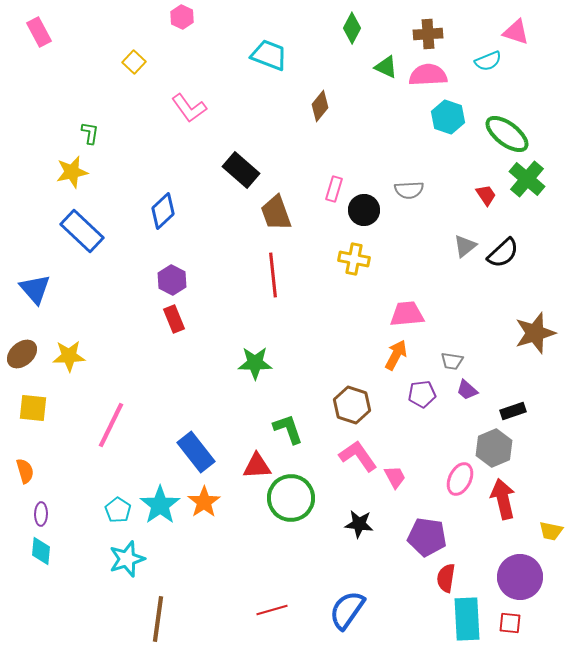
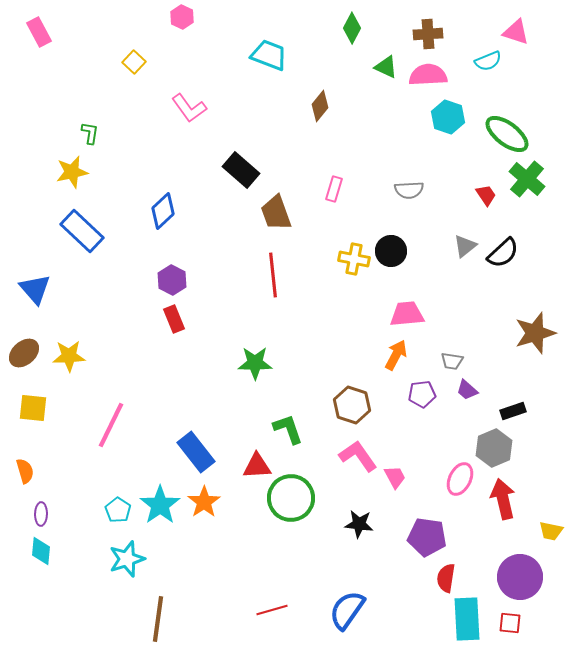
black circle at (364, 210): moved 27 px right, 41 px down
brown ellipse at (22, 354): moved 2 px right, 1 px up
